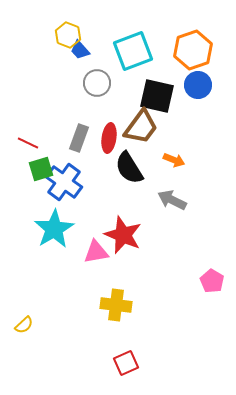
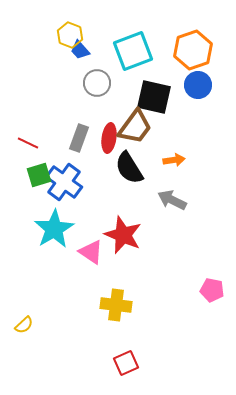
yellow hexagon: moved 2 px right
black square: moved 3 px left, 1 px down
brown trapezoid: moved 6 px left
orange arrow: rotated 30 degrees counterclockwise
green square: moved 2 px left, 6 px down
pink triangle: moved 5 px left; rotated 44 degrees clockwise
pink pentagon: moved 9 px down; rotated 20 degrees counterclockwise
